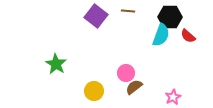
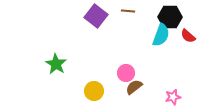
pink star: rotated 14 degrees clockwise
